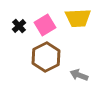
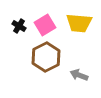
yellow trapezoid: moved 1 px right, 5 px down; rotated 8 degrees clockwise
black cross: rotated 16 degrees counterclockwise
